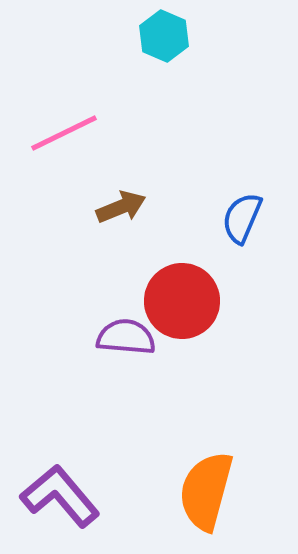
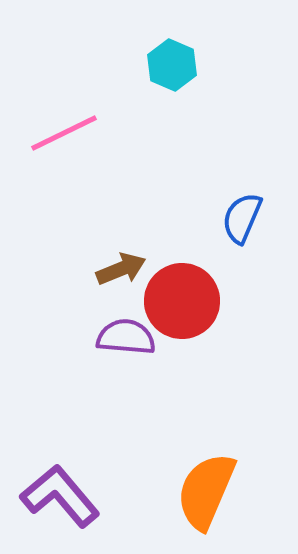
cyan hexagon: moved 8 px right, 29 px down
brown arrow: moved 62 px down
orange semicircle: rotated 8 degrees clockwise
